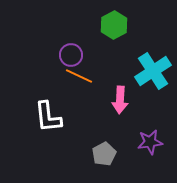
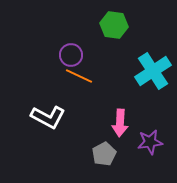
green hexagon: rotated 24 degrees counterclockwise
pink arrow: moved 23 px down
white L-shape: rotated 56 degrees counterclockwise
